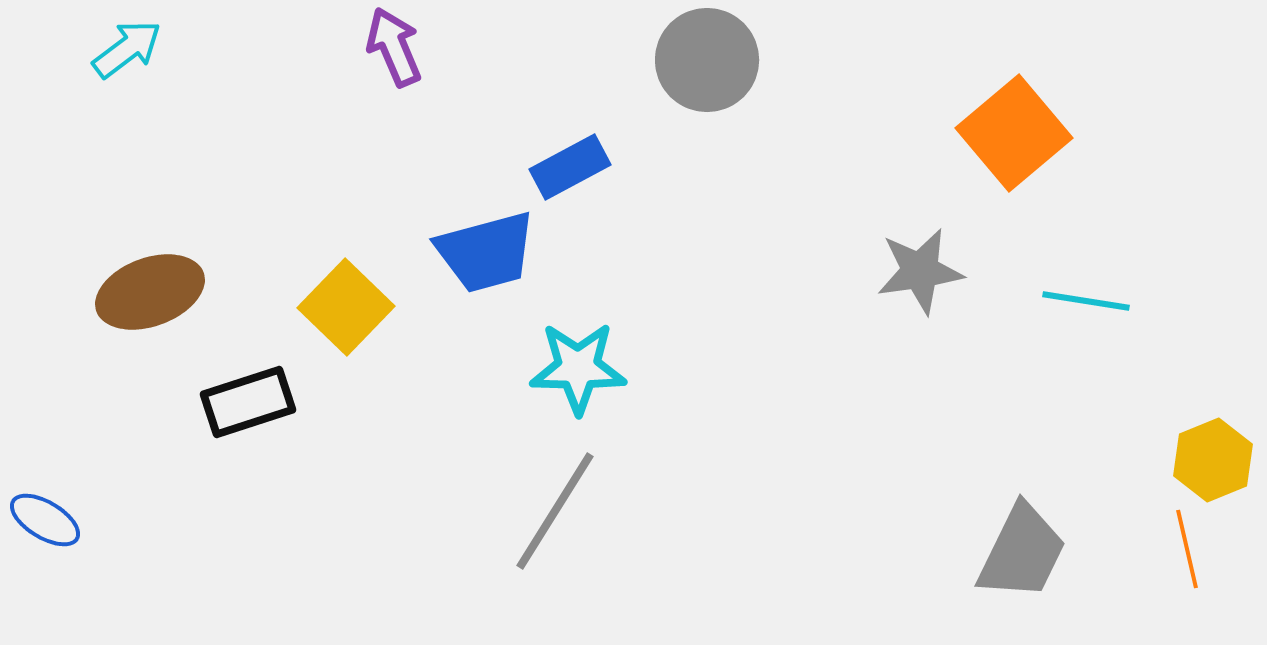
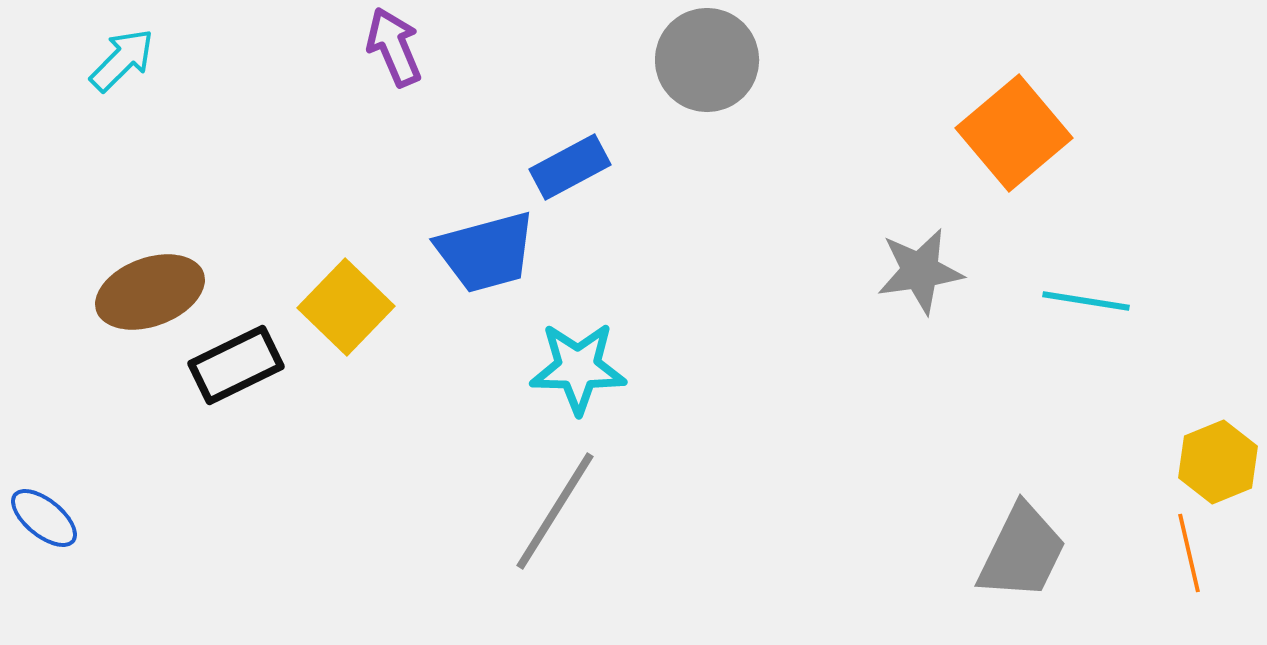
cyan arrow: moved 5 px left, 11 px down; rotated 8 degrees counterclockwise
black rectangle: moved 12 px left, 37 px up; rotated 8 degrees counterclockwise
yellow hexagon: moved 5 px right, 2 px down
blue ellipse: moved 1 px left, 2 px up; rotated 8 degrees clockwise
orange line: moved 2 px right, 4 px down
